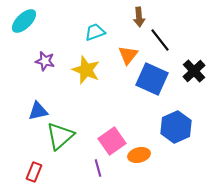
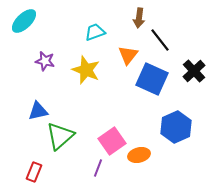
brown arrow: moved 1 px down; rotated 12 degrees clockwise
purple line: rotated 36 degrees clockwise
